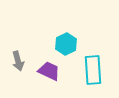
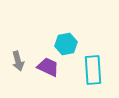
cyan hexagon: rotated 15 degrees clockwise
purple trapezoid: moved 1 px left, 4 px up
